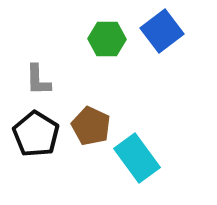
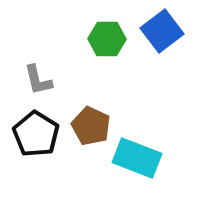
gray L-shape: rotated 12 degrees counterclockwise
cyan rectangle: rotated 33 degrees counterclockwise
